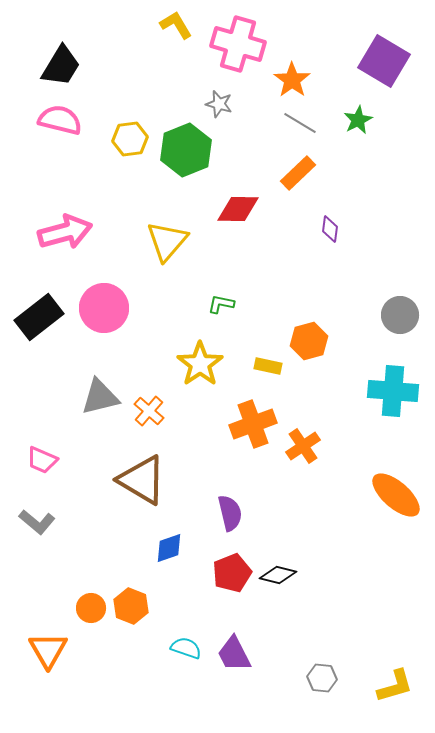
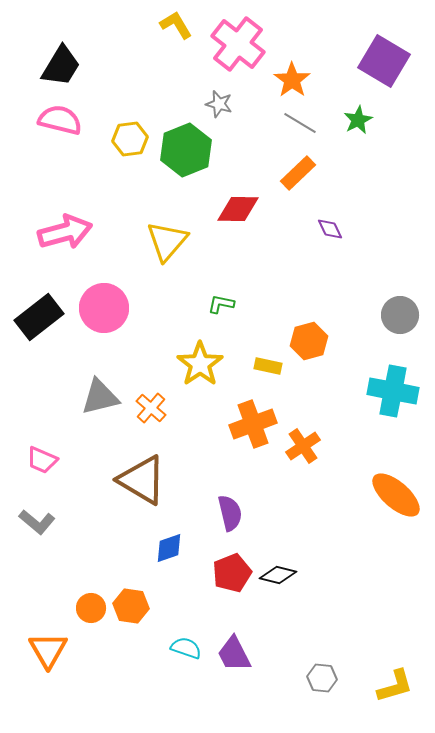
pink cross at (238, 44): rotated 22 degrees clockwise
purple diamond at (330, 229): rotated 32 degrees counterclockwise
cyan cross at (393, 391): rotated 6 degrees clockwise
orange cross at (149, 411): moved 2 px right, 3 px up
orange hexagon at (131, 606): rotated 12 degrees counterclockwise
